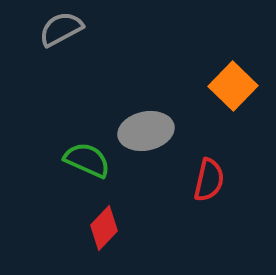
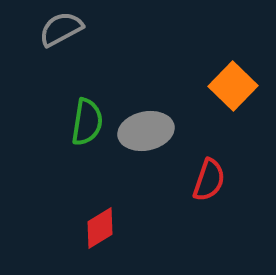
green semicircle: moved 38 px up; rotated 75 degrees clockwise
red semicircle: rotated 6 degrees clockwise
red diamond: moved 4 px left; rotated 15 degrees clockwise
